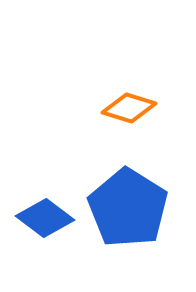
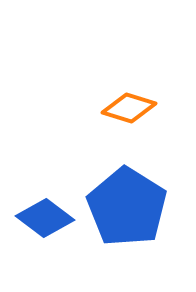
blue pentagon: moved 1 px left, 1 px up
